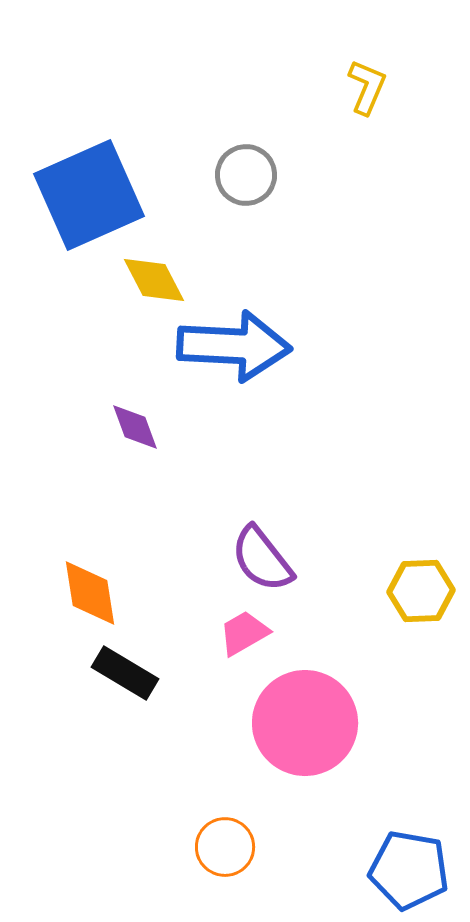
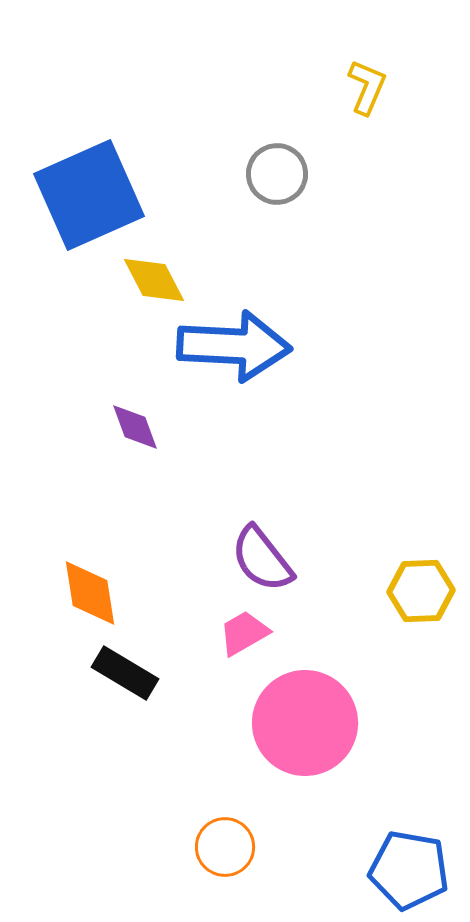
gray circle: moved 31 px right, 1 px up
